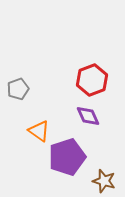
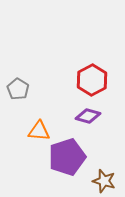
red hexagon: rotated 8 degrees counterclockwise
gray pentagon: rotated 20 degrees counterclockwise
purple diamond: rotated 50 degrees counterclockwise
orange triangle: rotated 30 degrees counterclockwise
